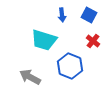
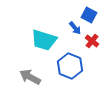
blue arrow: moved 13 px right, 13 px down; rotated 32 degrees counterclockwise
red cross: moved 1 px left
